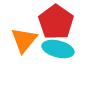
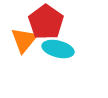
red pentagon: moved 10 px left
